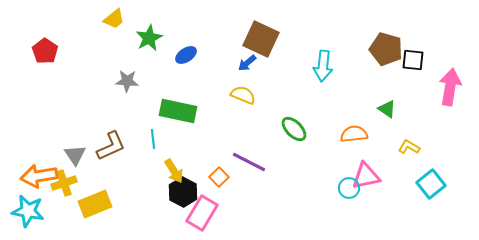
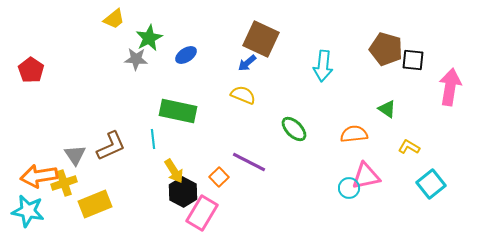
red pentagon: moved 14 px left, 19 px down
gray star: moved 9 px right, 22 px up
